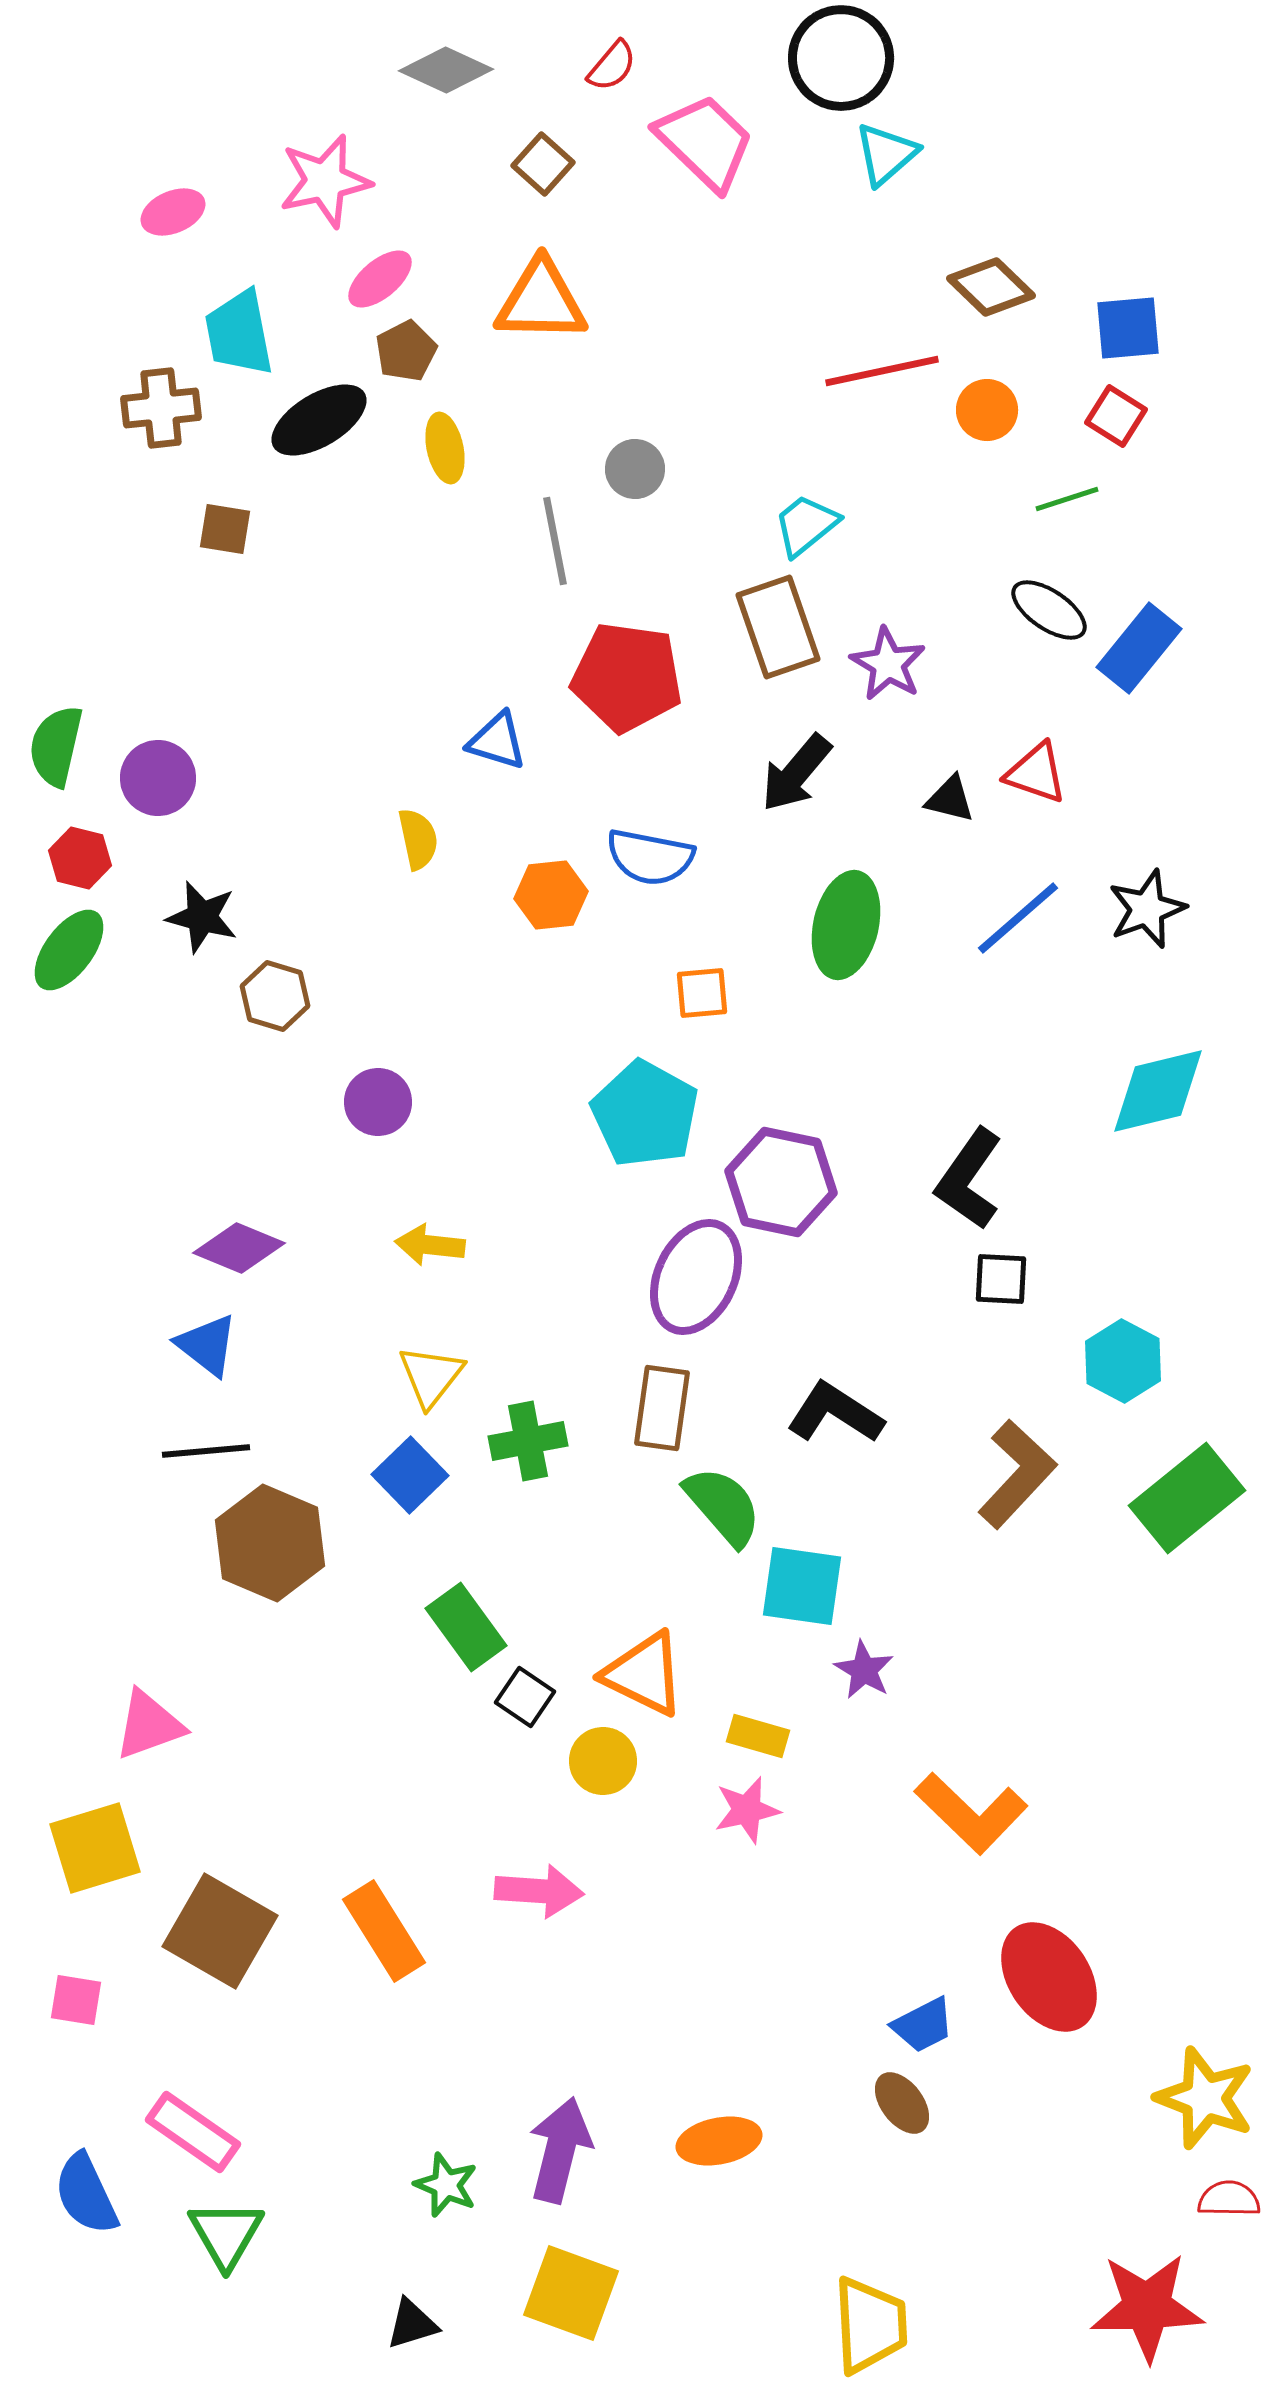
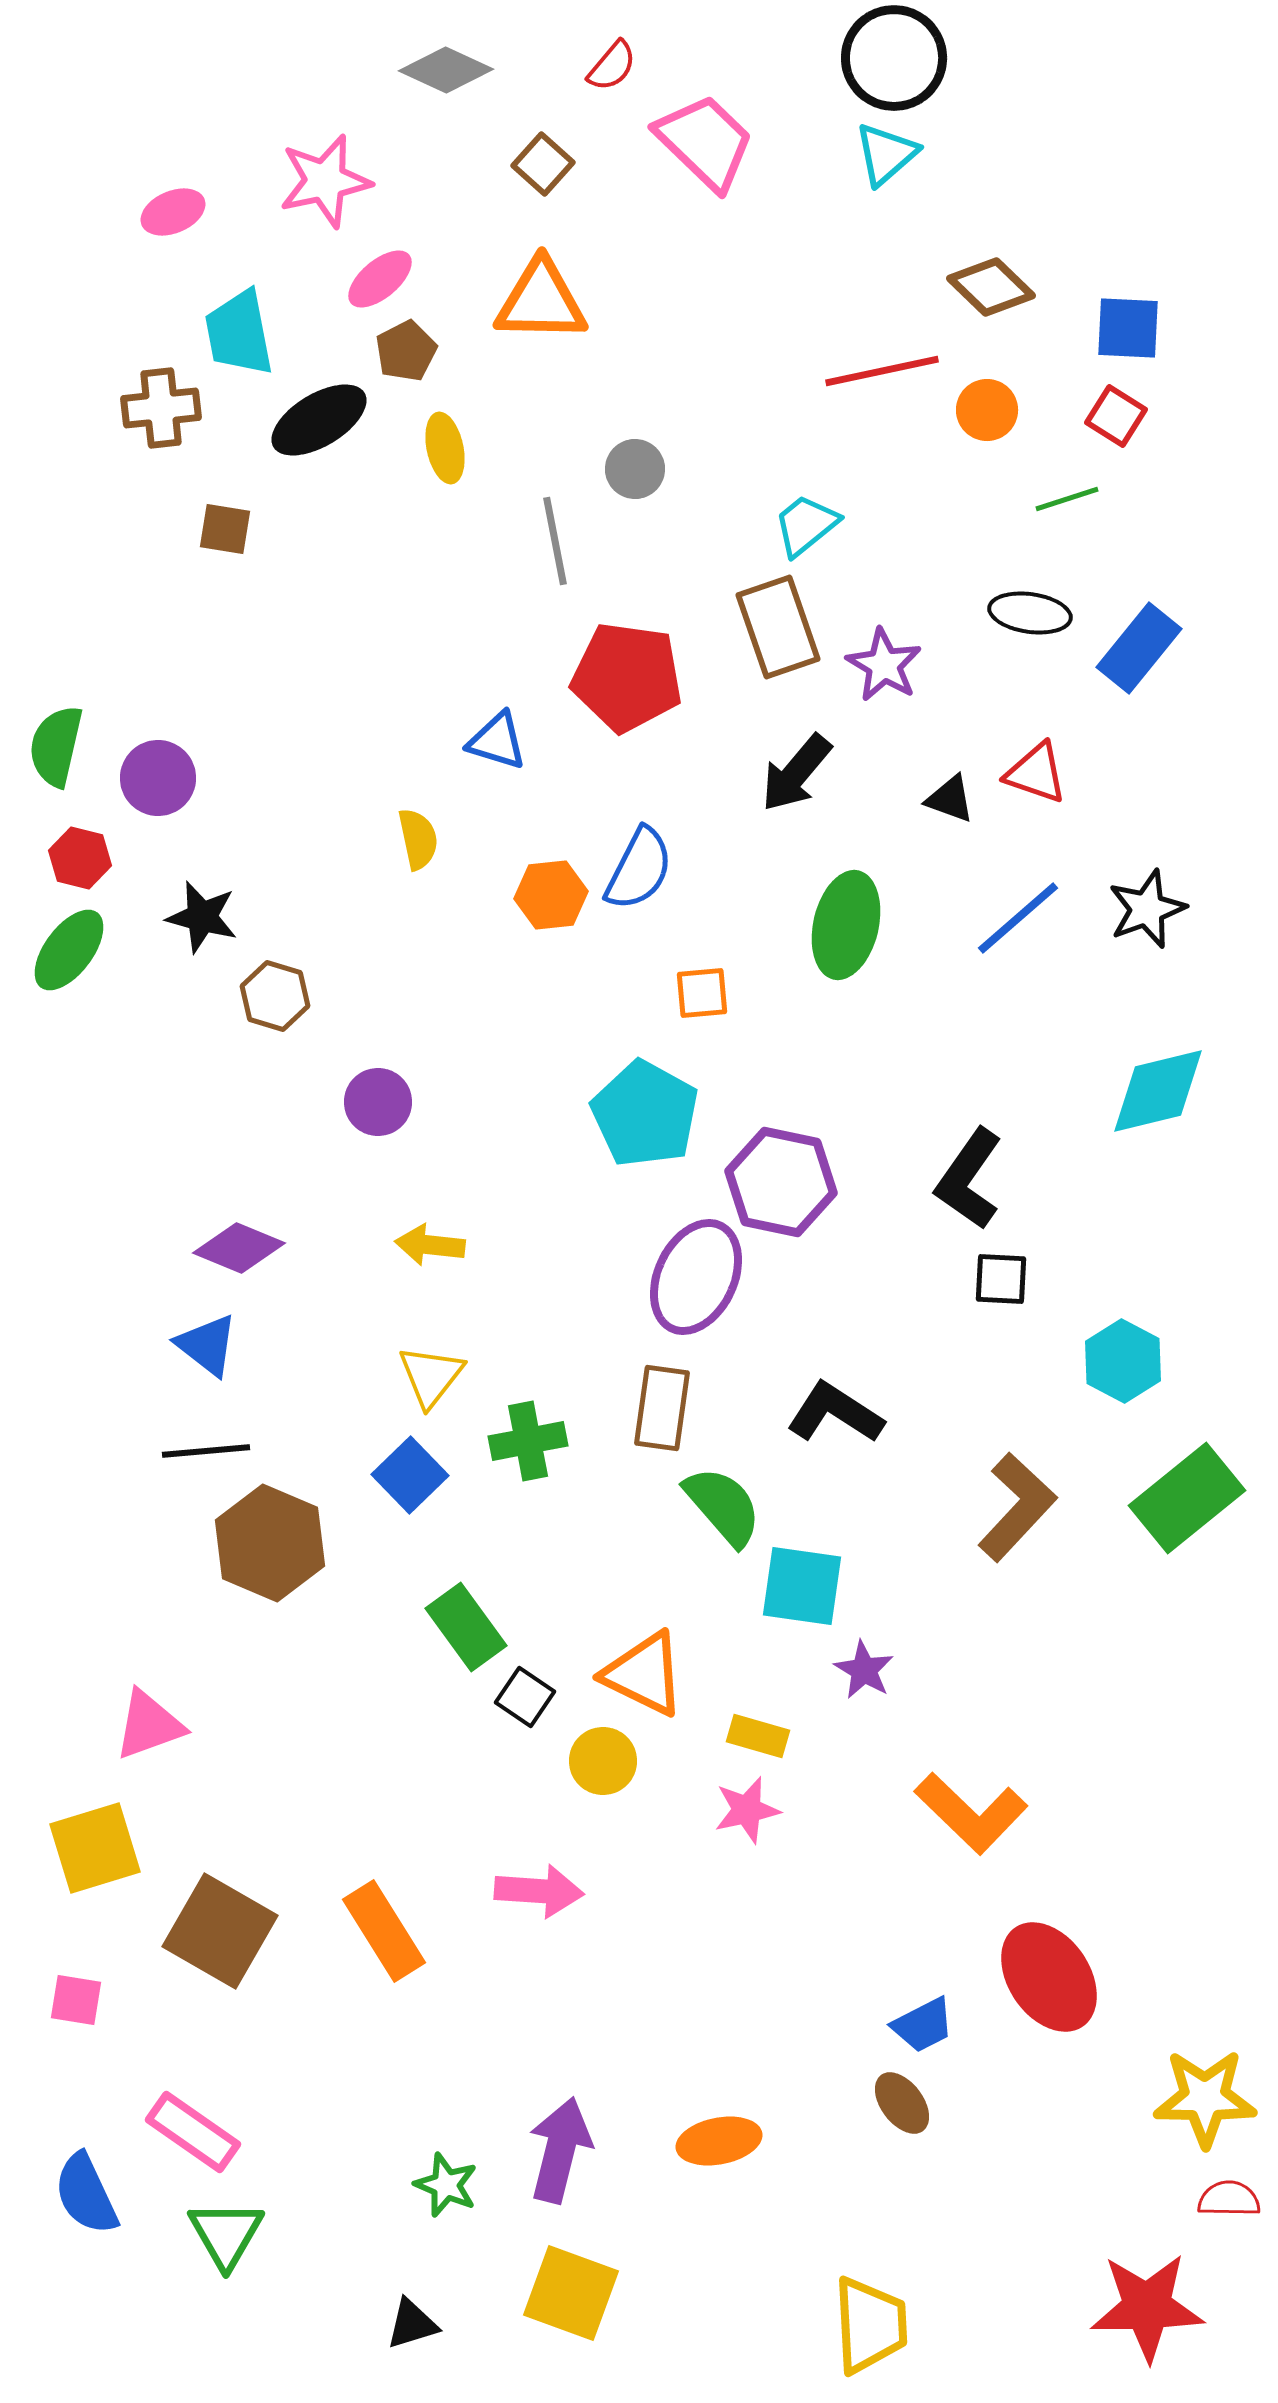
black circle at (841, 58): moved 53 px right
blue square at (1128, 328): rotated 8 degrees clockwise
black ellipse at (1049, 610): moved 19 px left, 3 px down; rotated 26 degrees counterclockwise
purple star at (888, 664): moved 4 px left, 1 px down
black triangle at (950, 799): rotated 6 degrees clockwise
blue semicircle at (650, 857): moved 11 px left, 12 px down; rotated 74 degrees counterclockwise
brown L-shape at (1017, 1474): moved 33 px down
yellow star at (1205, 2098): rotated 20 degrees counterclockwise
